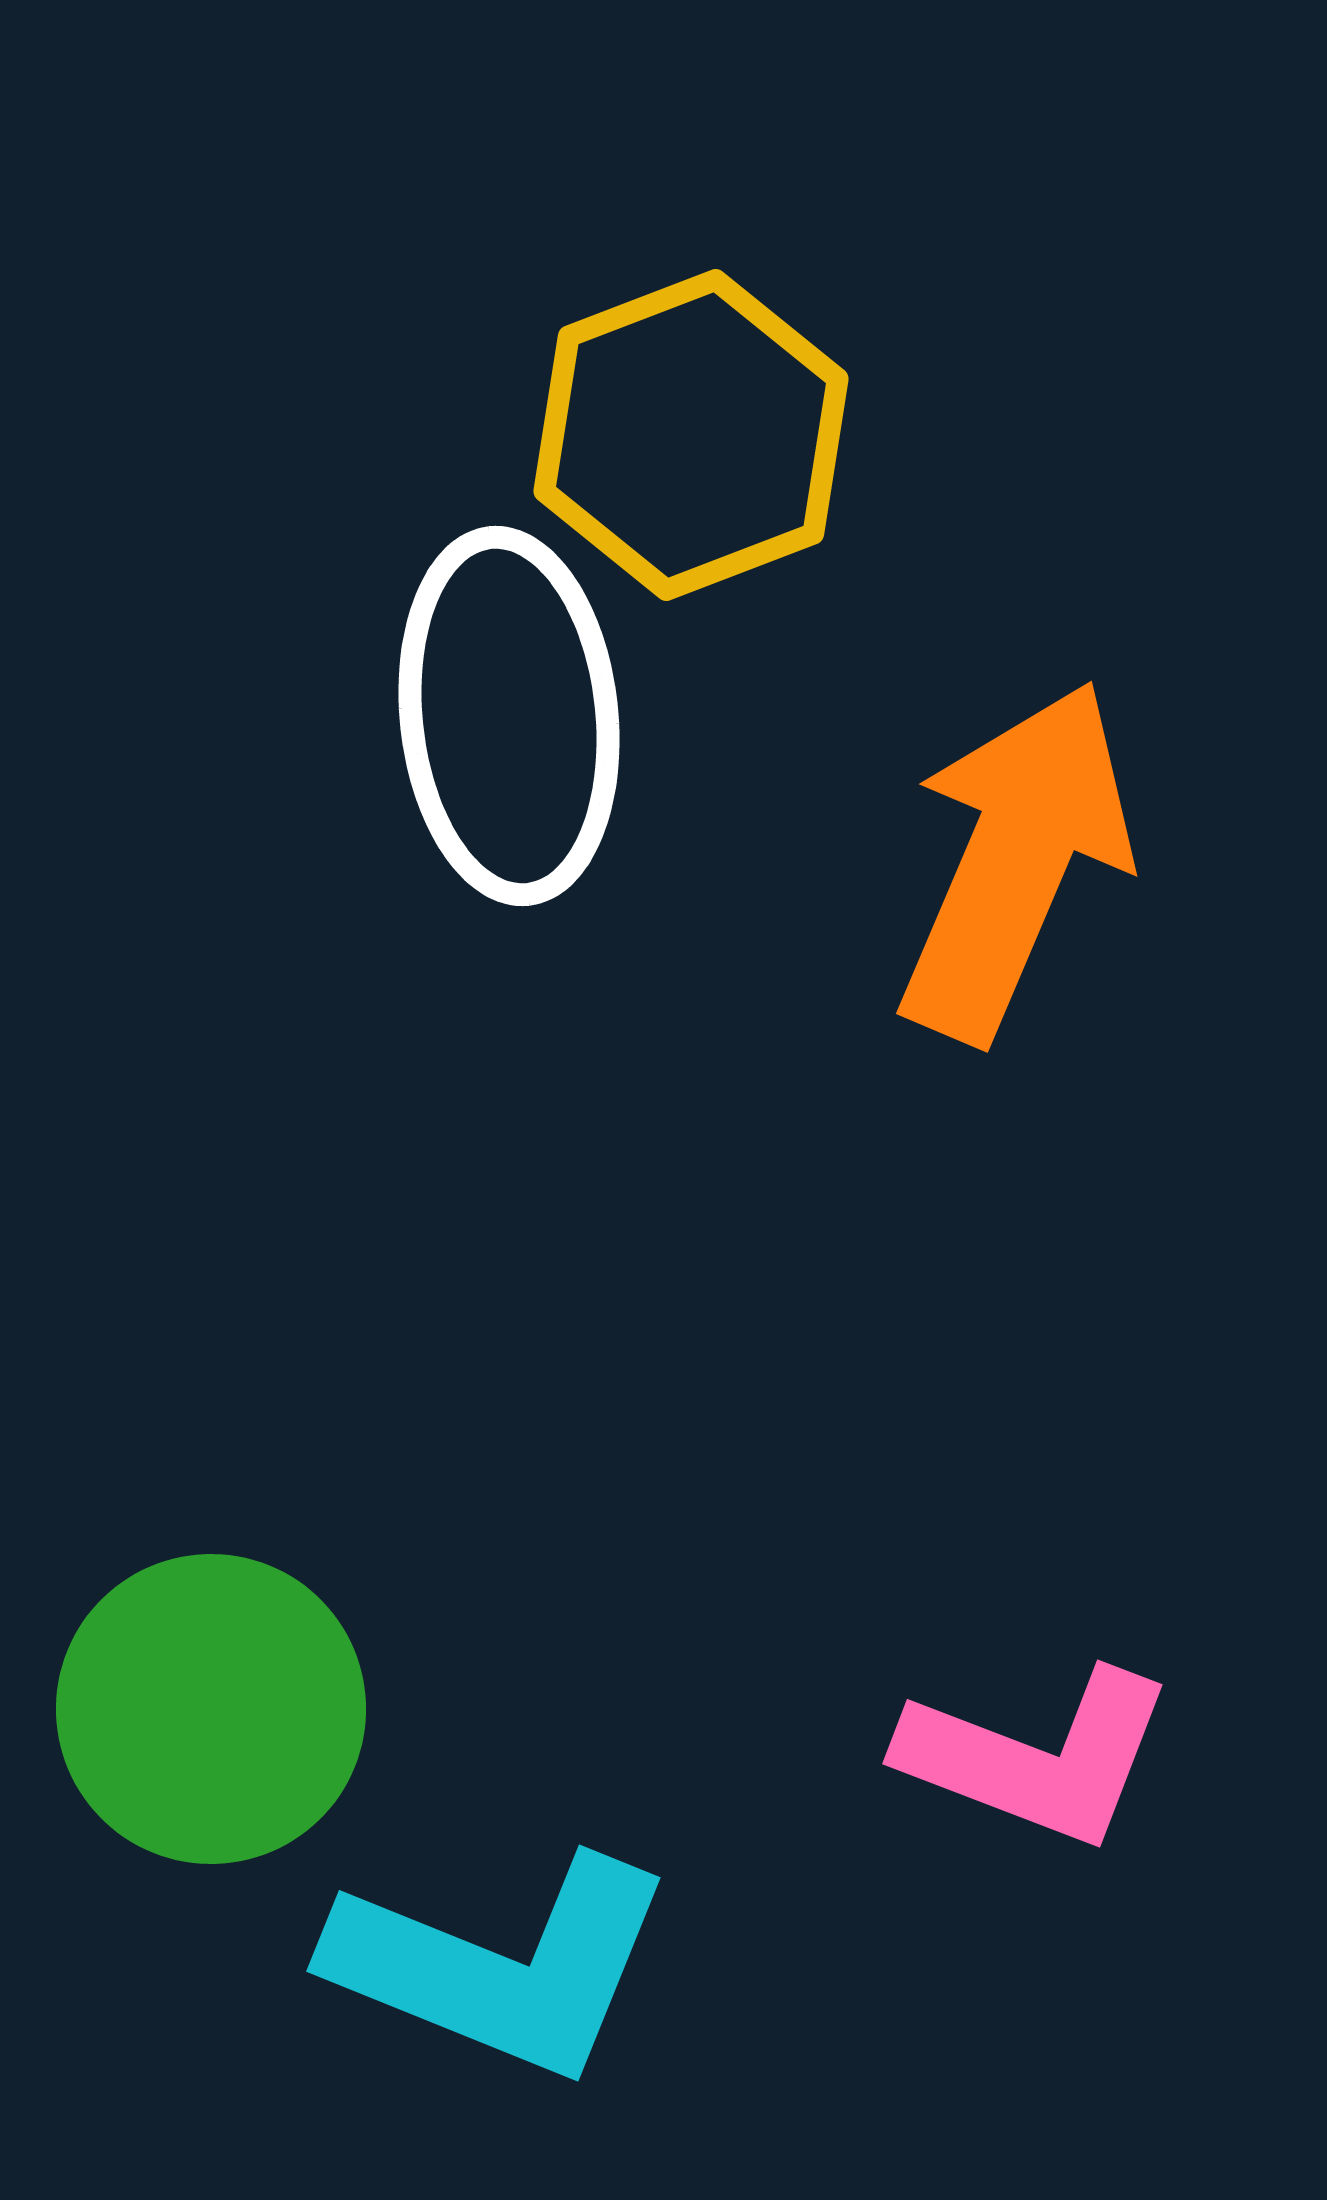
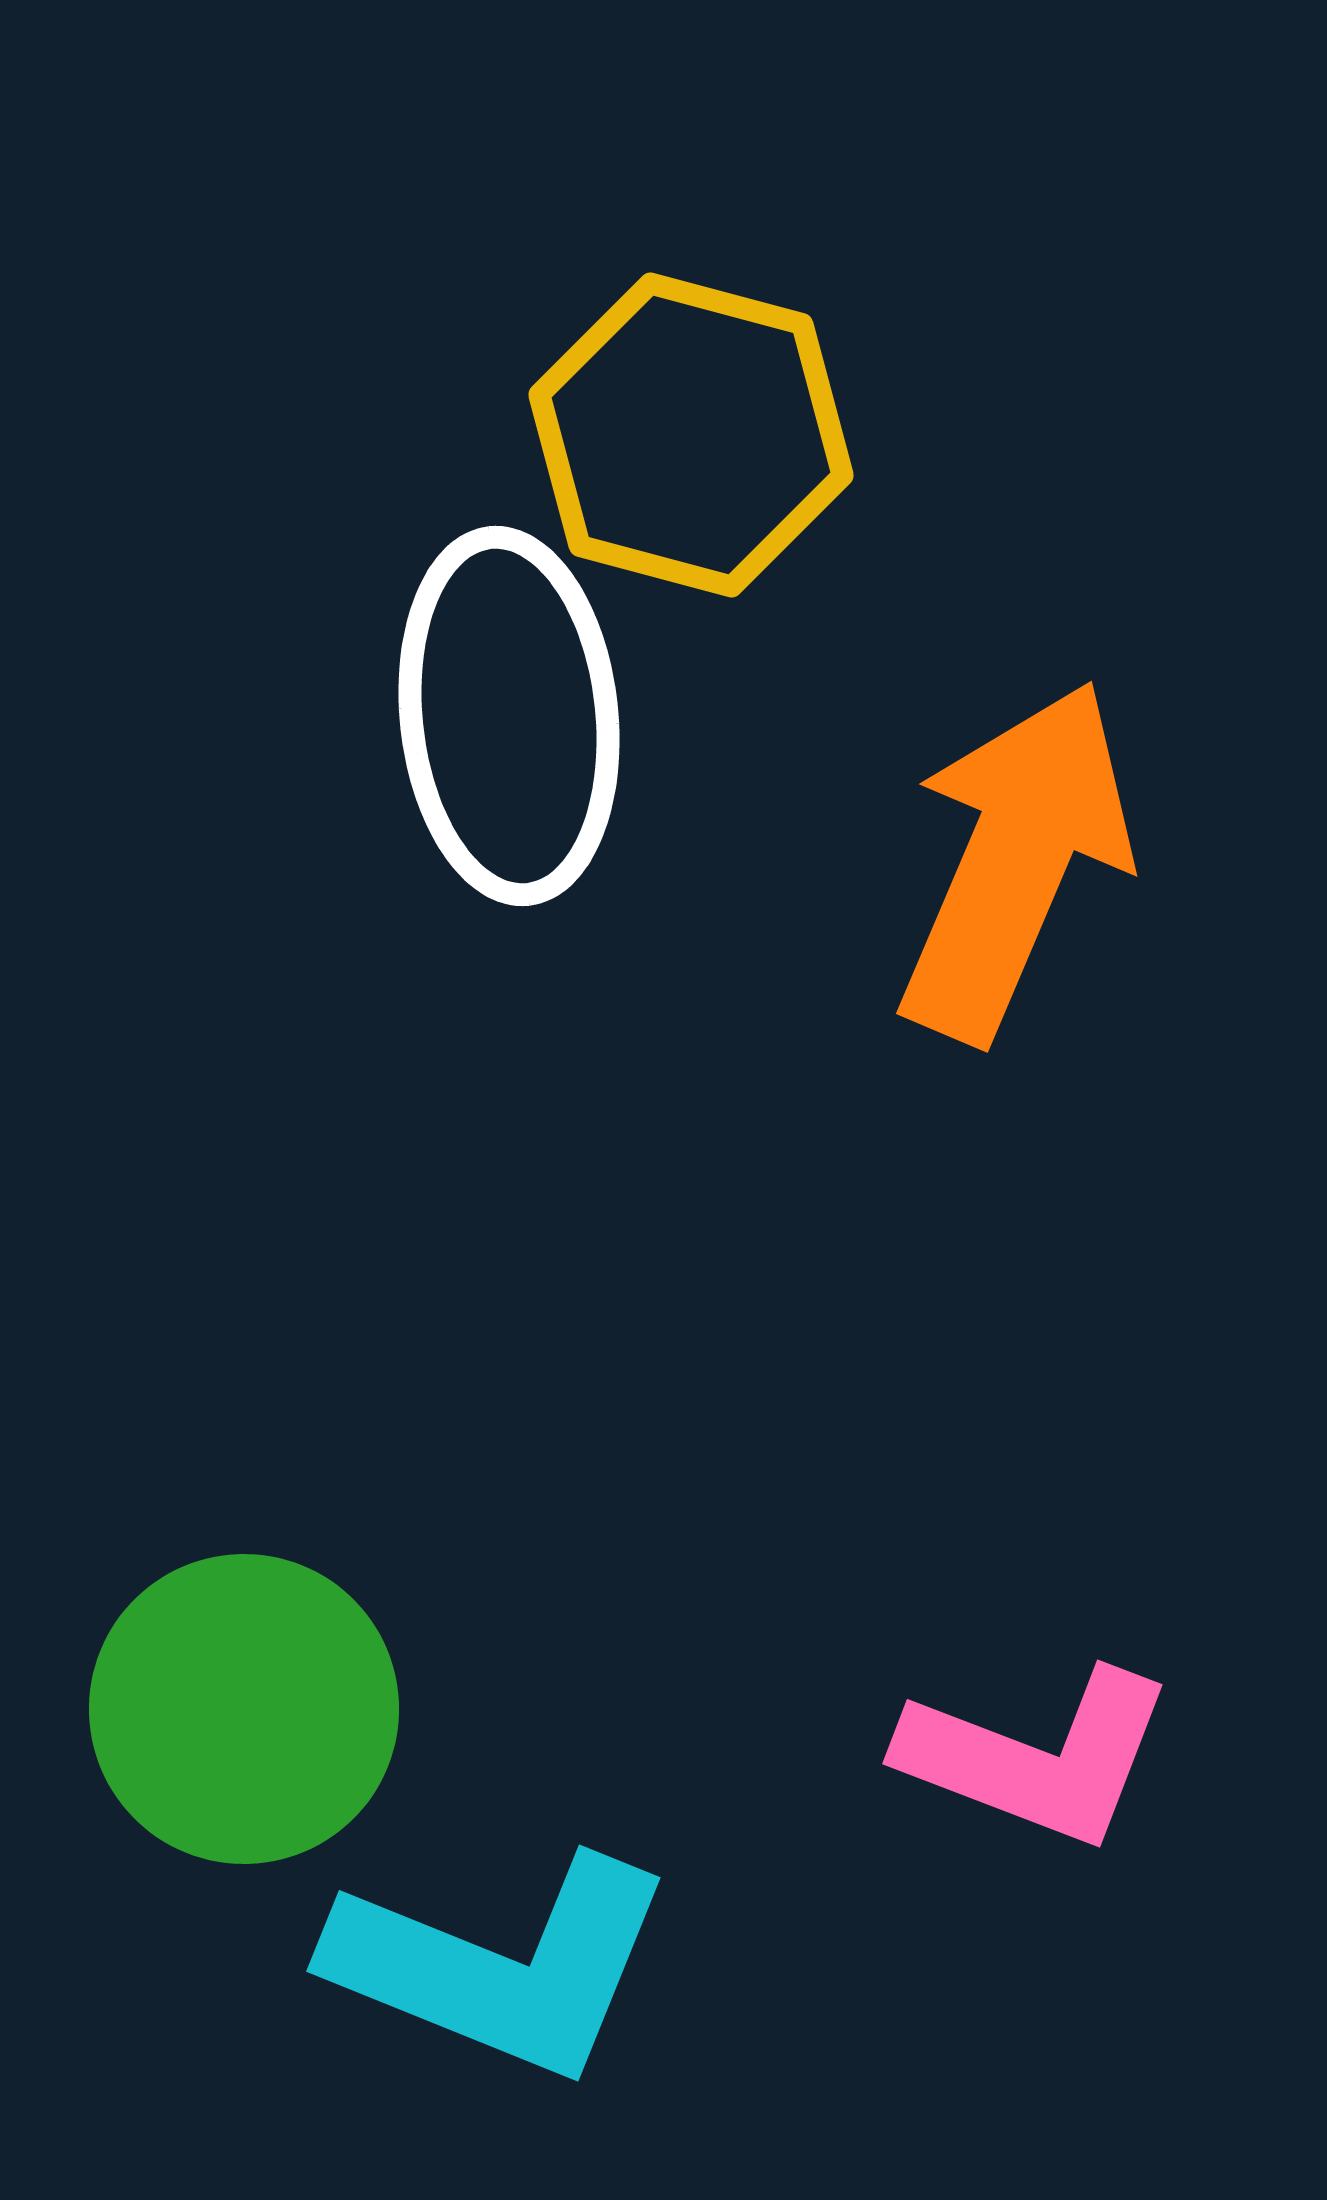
yellow hexagon: rotated 24 degrees counterclockwise
green circle: moved 33 px right
